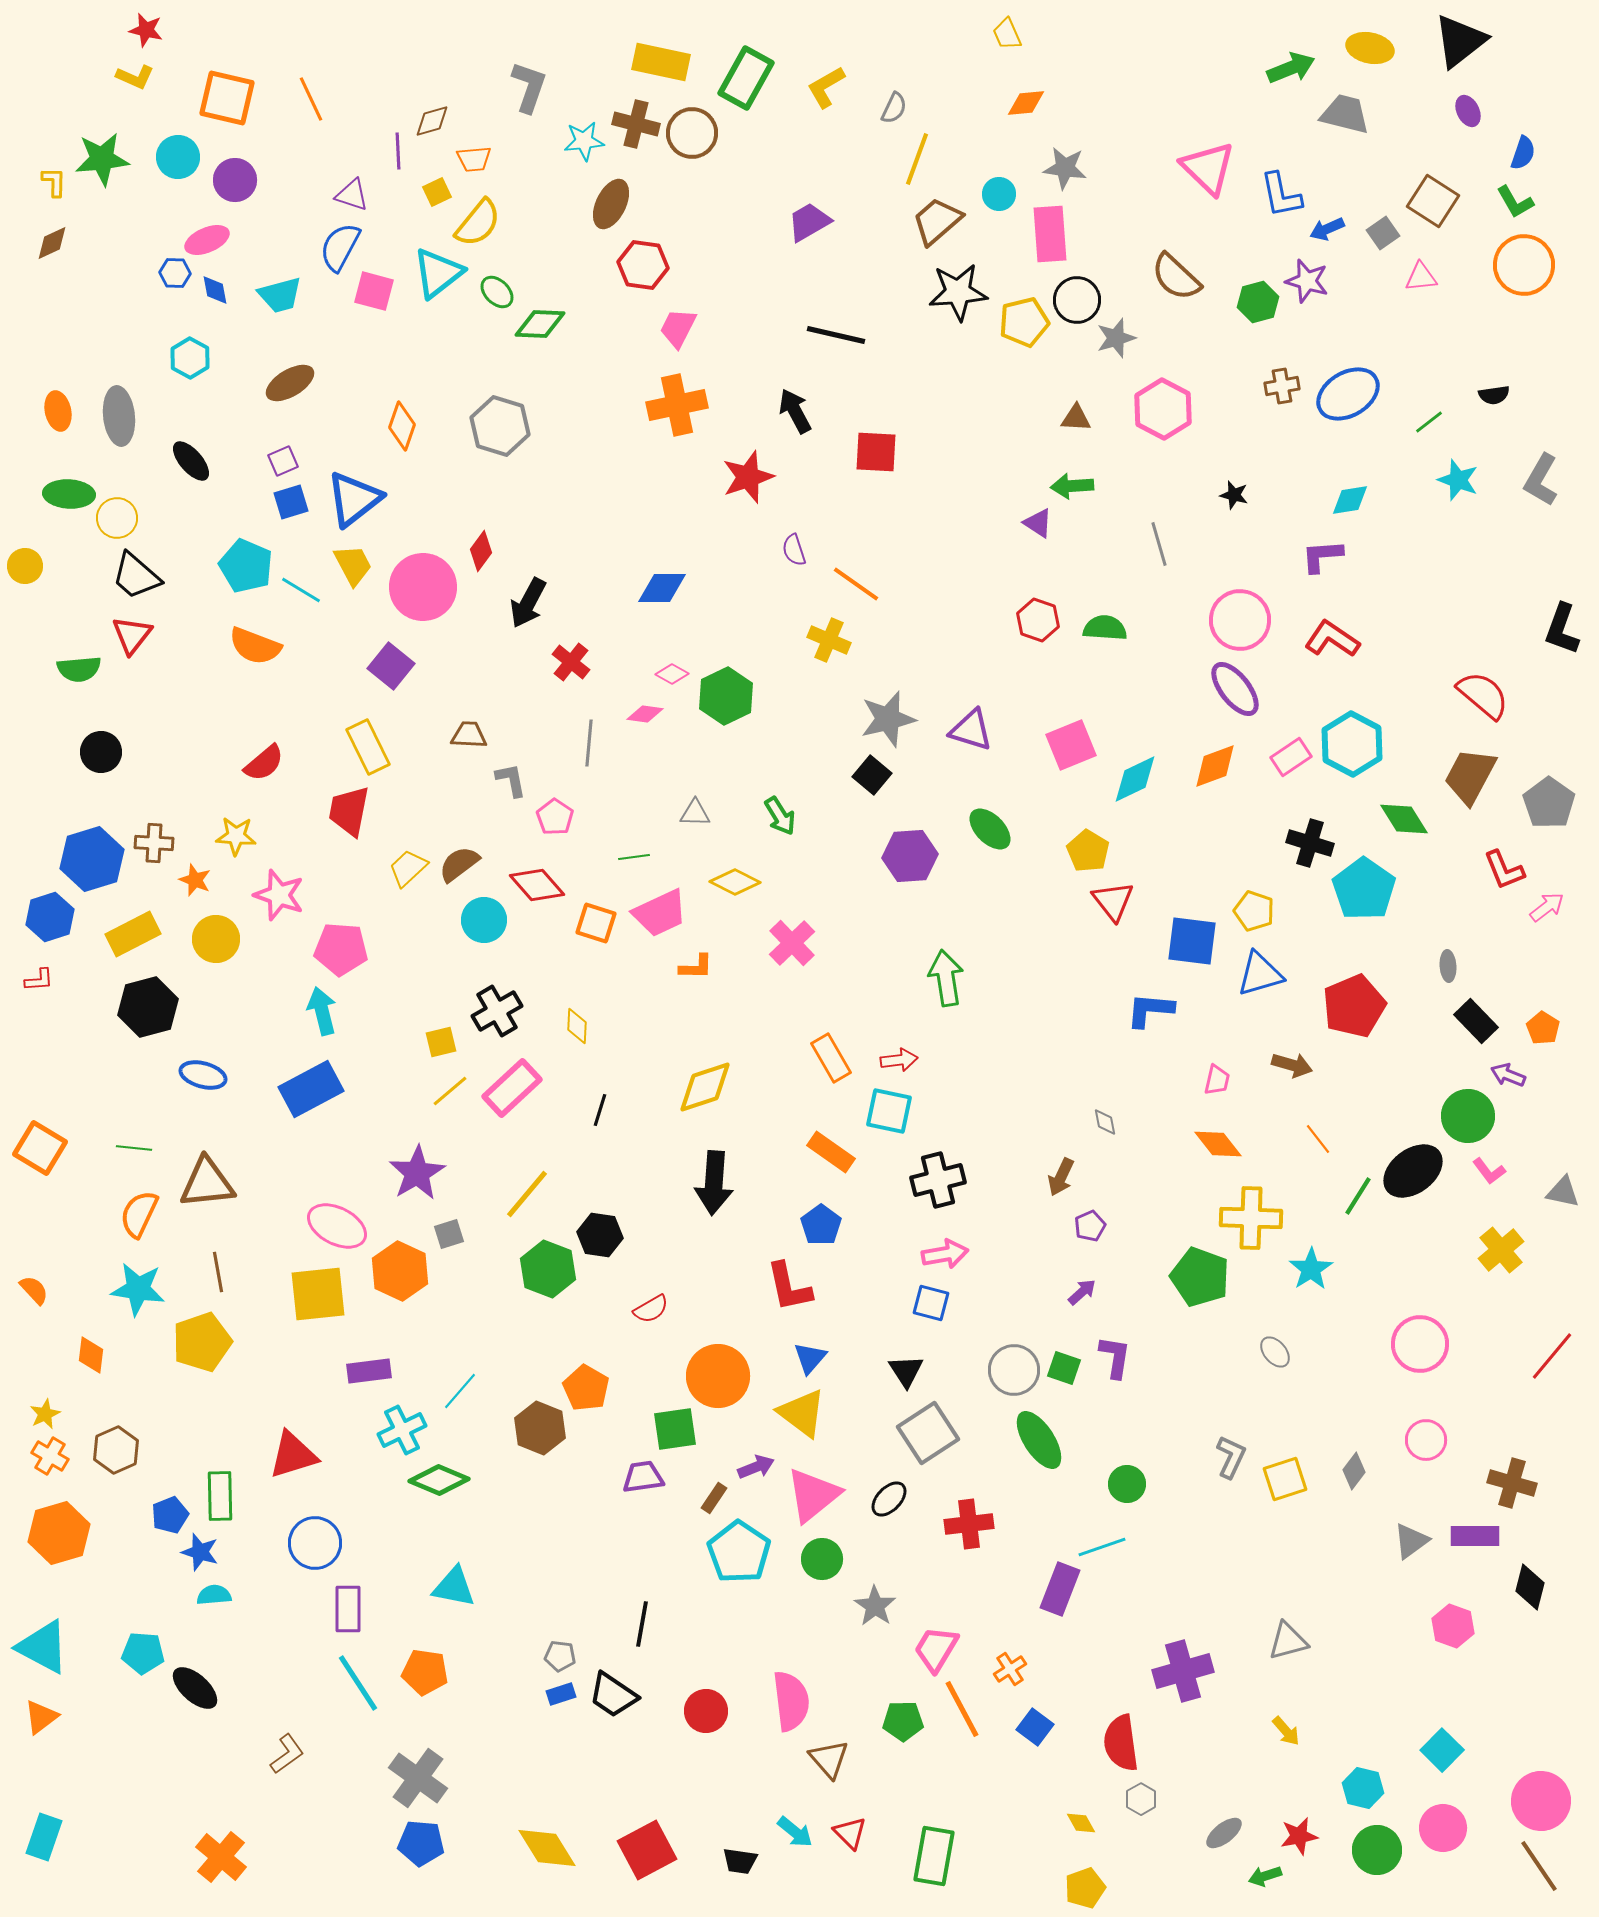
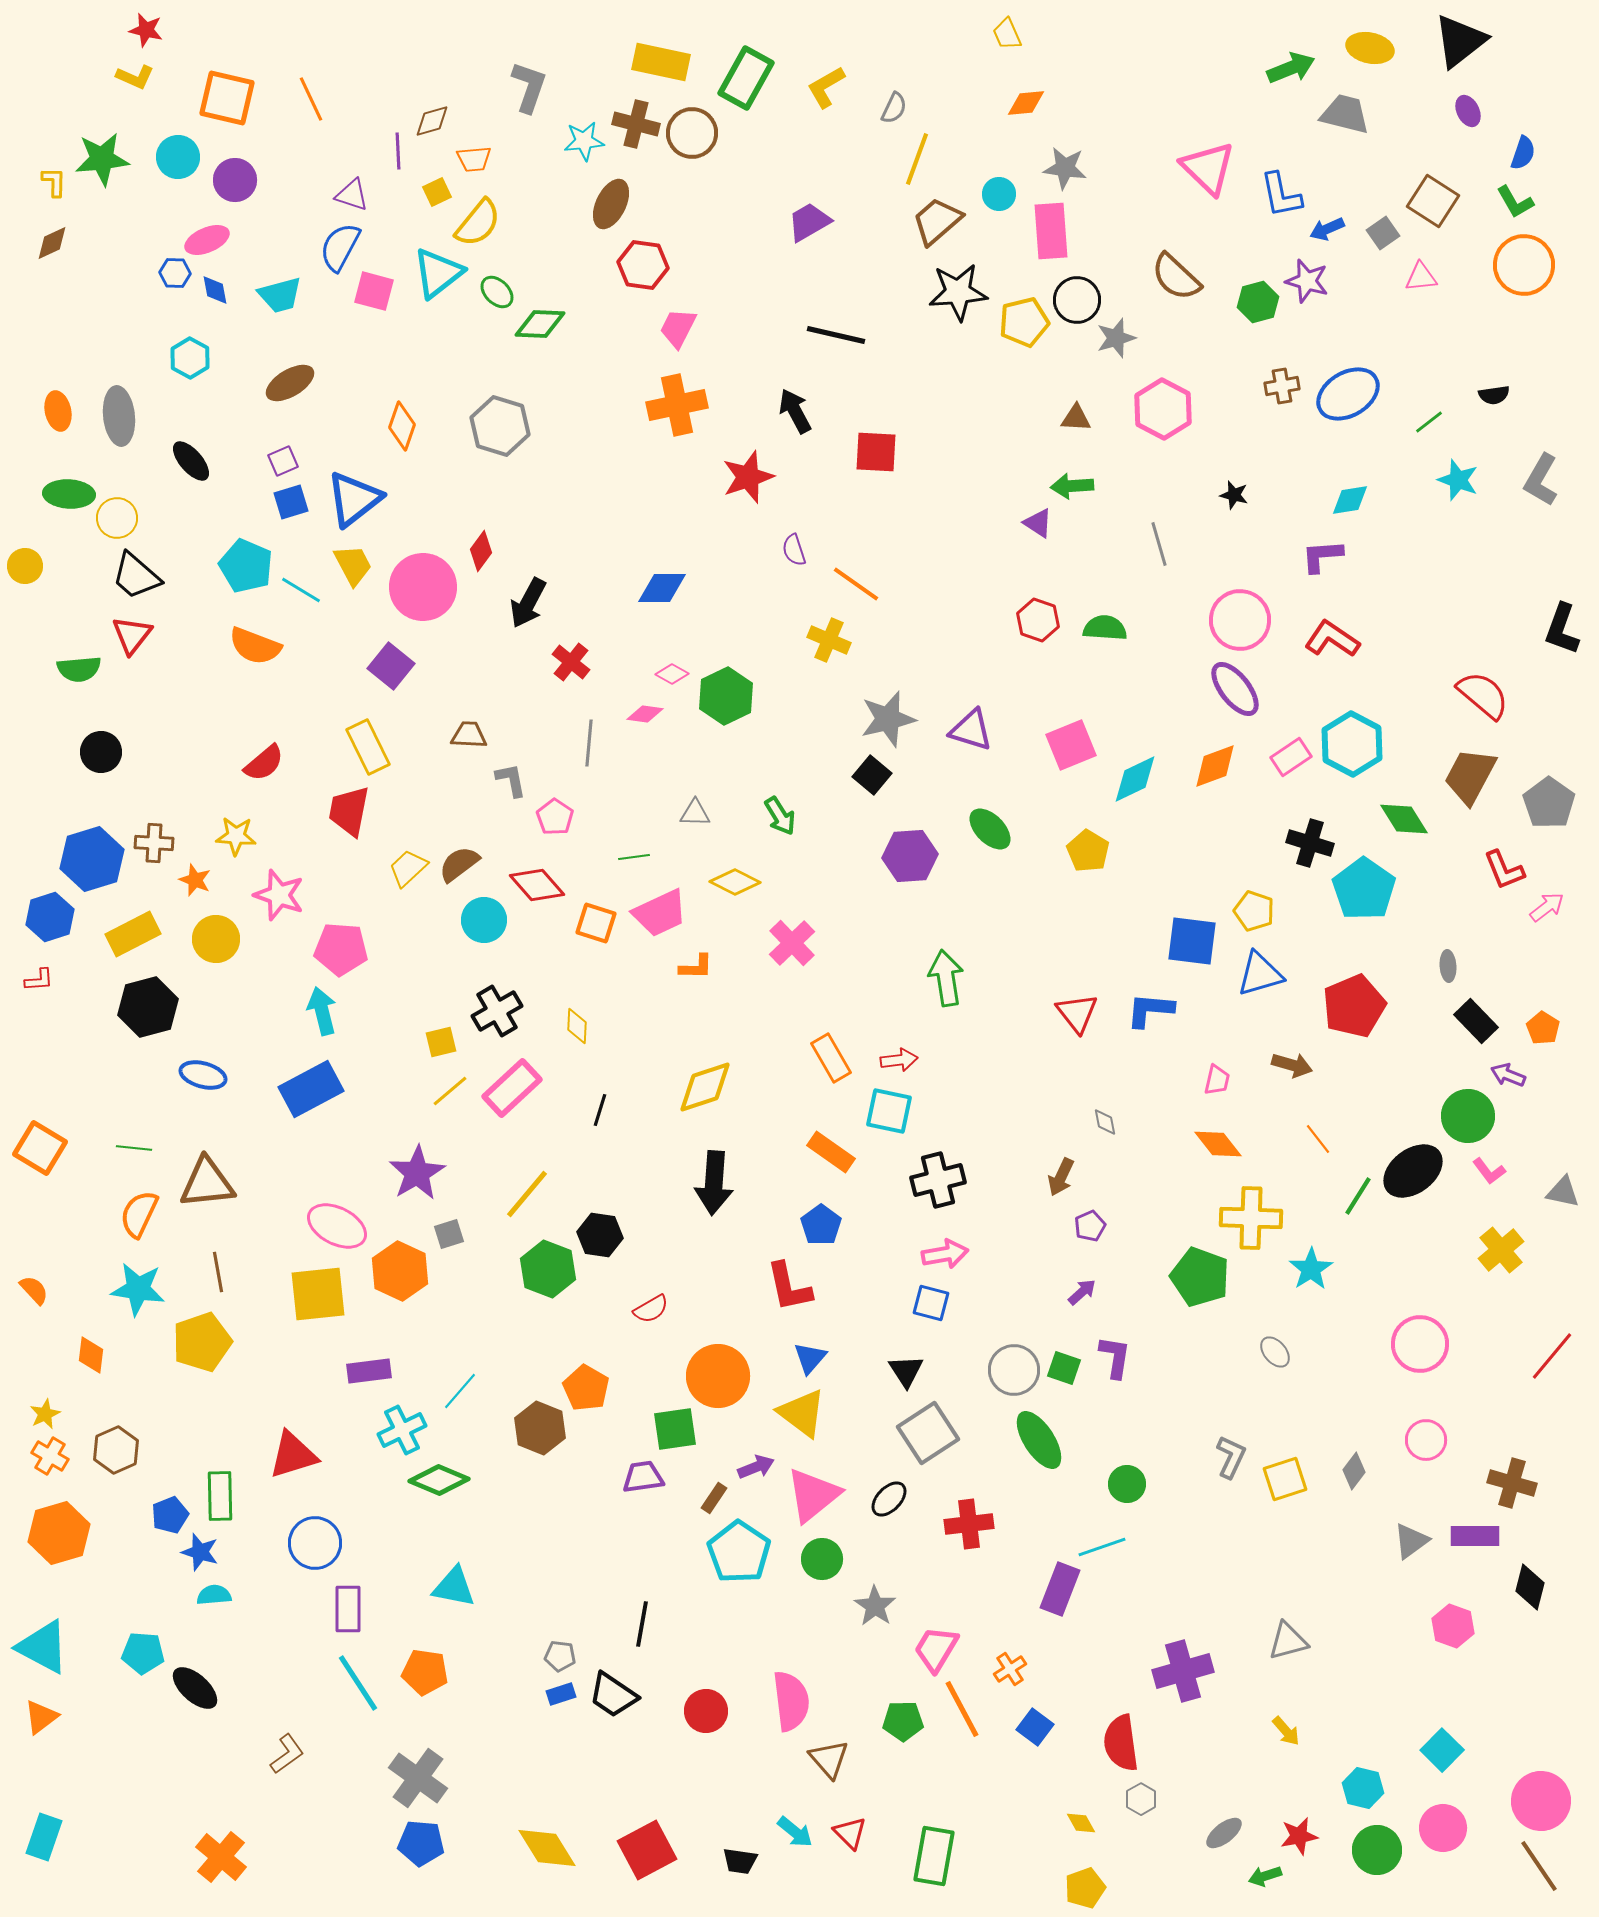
pink rectangle at (1050, 234): moved 1 px right, 3 px up
red triangle at (1113, 901): moved 36 px left, 112 px down
